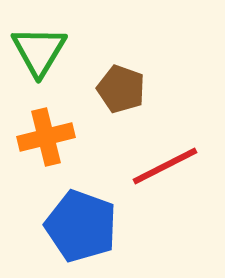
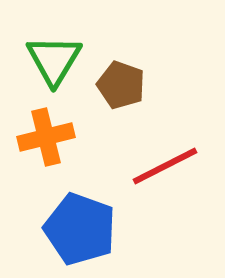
green triangle: moved 15 px right, 9 px down
brown pentagon: moved 4 px up
blue pentagon: moved 1 px left, 3 px down
